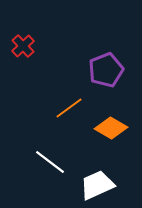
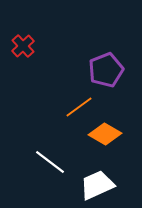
orange line: moved 10 px right, 1 px up
orange diamond: moved 6 px left, 6 px down
